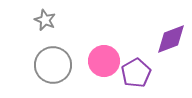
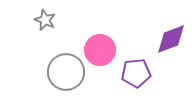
pink circle: moved 4 px left, 11 px up
gray circle: moved 13 px right, 7 px down
purple pentagon: rotated 24 degrees clockwise
